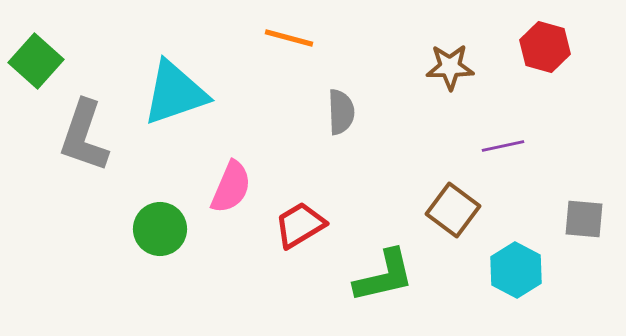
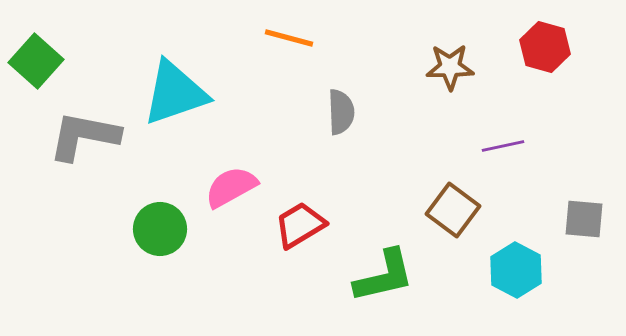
gray L-shape: rotated 82 degrees clockwise
pink semicircle: rotated 142 degrees counterclockwise
